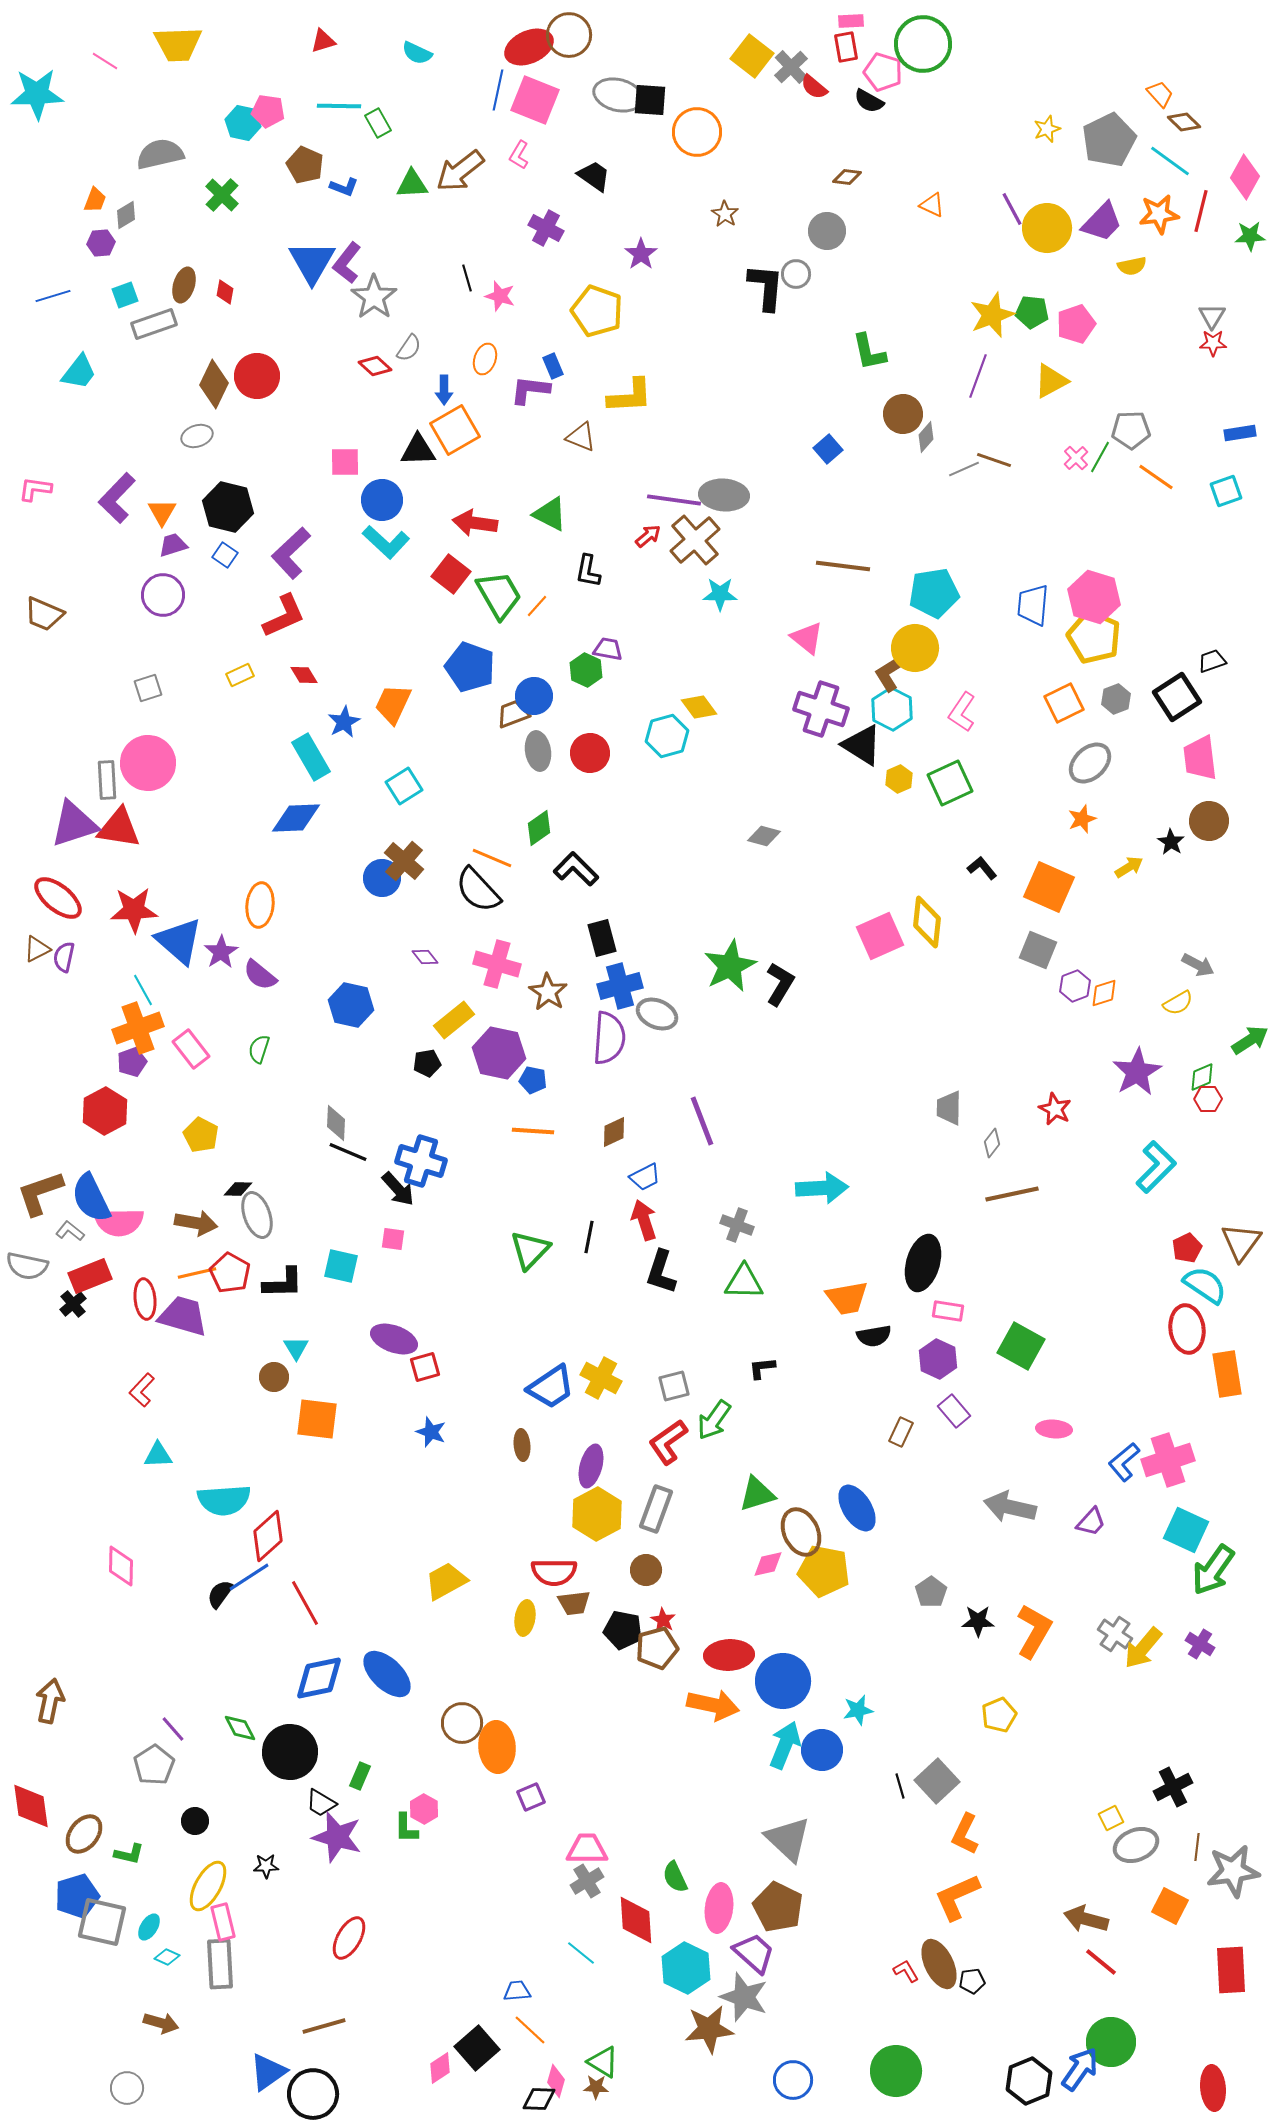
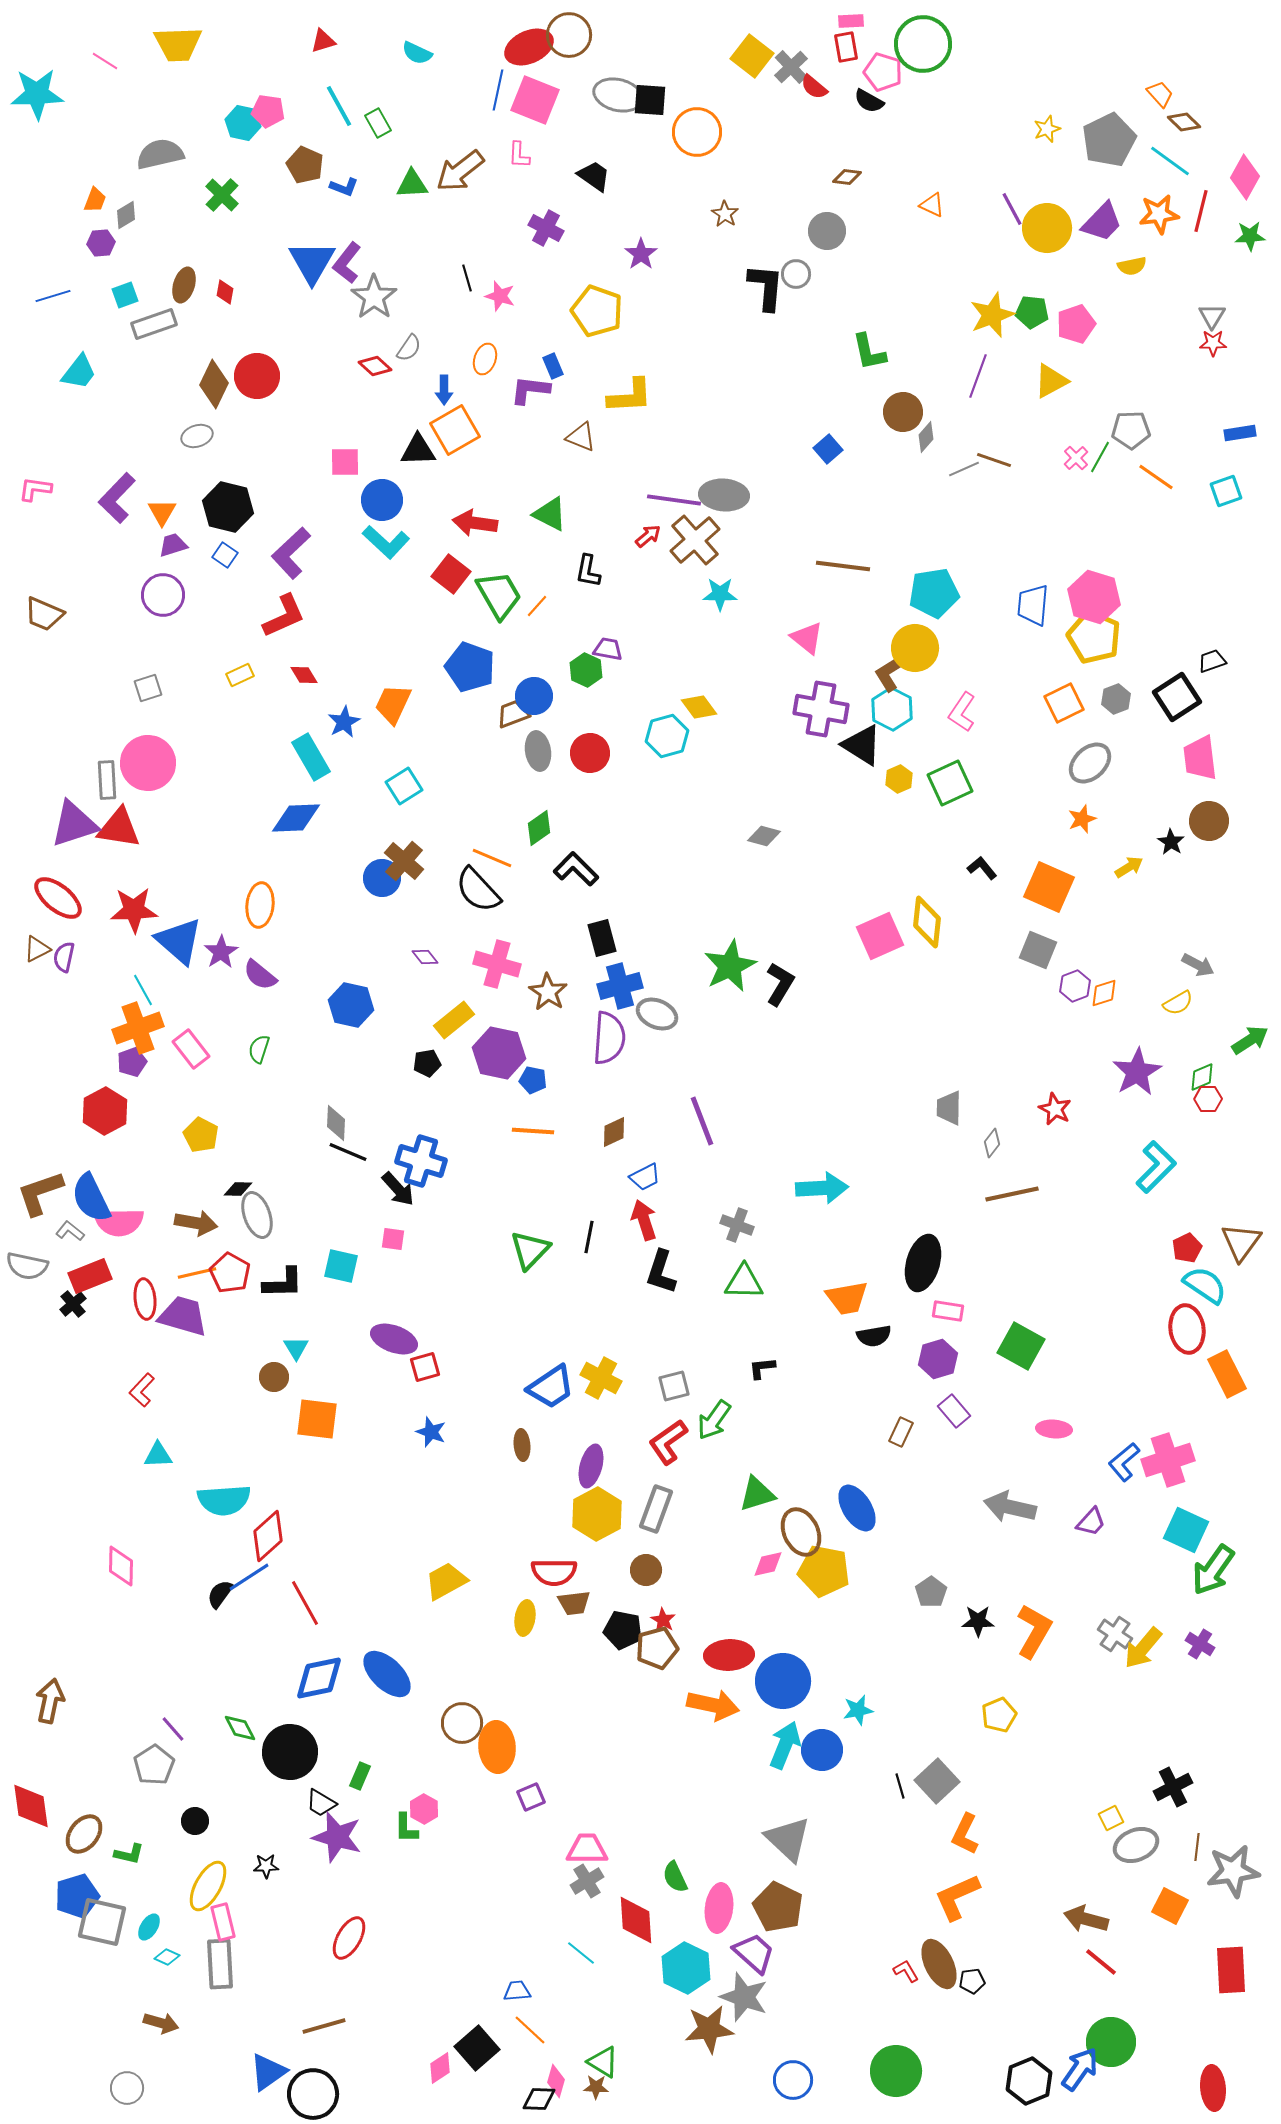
cyan line at (339, 106): rotated 60 degrees clockwise
pink L-shape at (519, 155): rotated 28 degrees counterclockwise
brown circle at (903, 414): moved 2 px up
purple cross at (821, 709): rotated 8 degrees counterclockwise
purple hexagon at (938, 1359): rotated 18 degrees clockwise
orange rectangle at (1227, 1374): rotated 18 degrees counterclockwise
